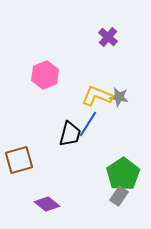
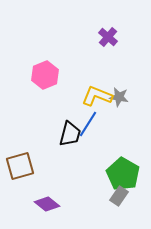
brown square: moved 1 px right, 6 px down
green pentagon: rotated 8 degrees counterclockwise
